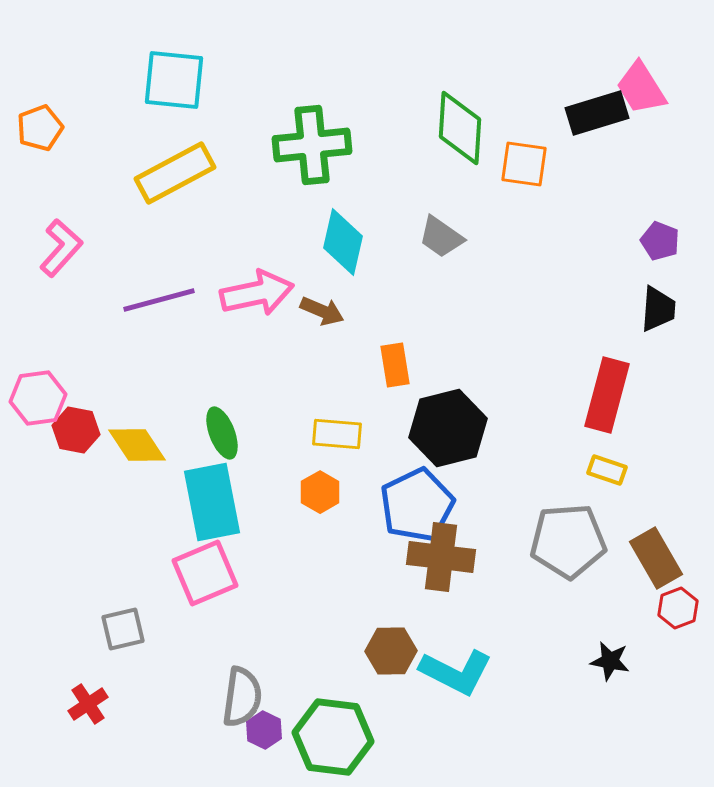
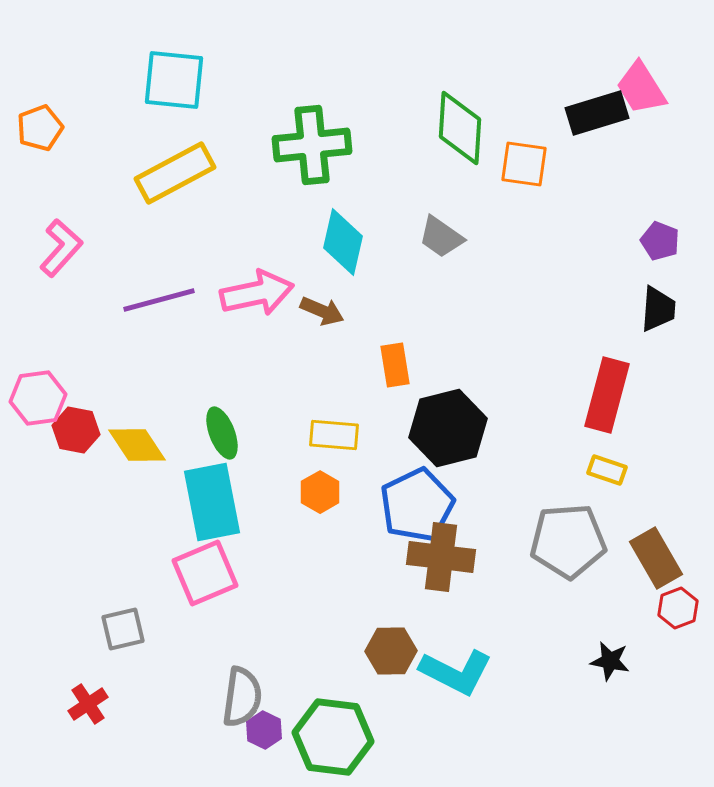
yellow rectangle at (337, 434): moved 3 px left, 1 px down
